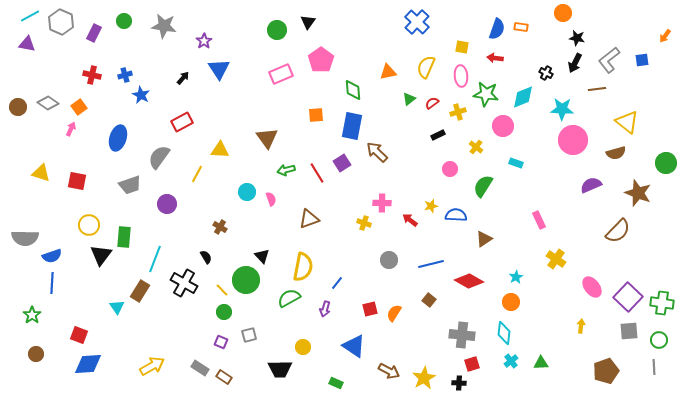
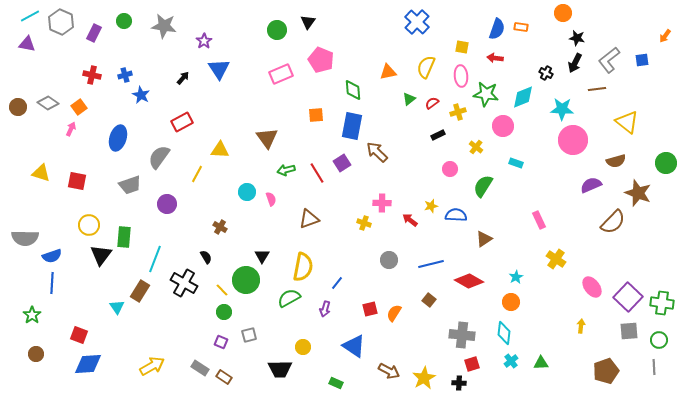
pink pentagon at (321, 60): rotated 15 degrees counterclockwise
brown semicircle at (616, 153): moved 8 px down
brown semicircle at (618, 231): moved 5 px left, 9 px up
black triangle at (262, 256): rotated 14 degrees clockwise
